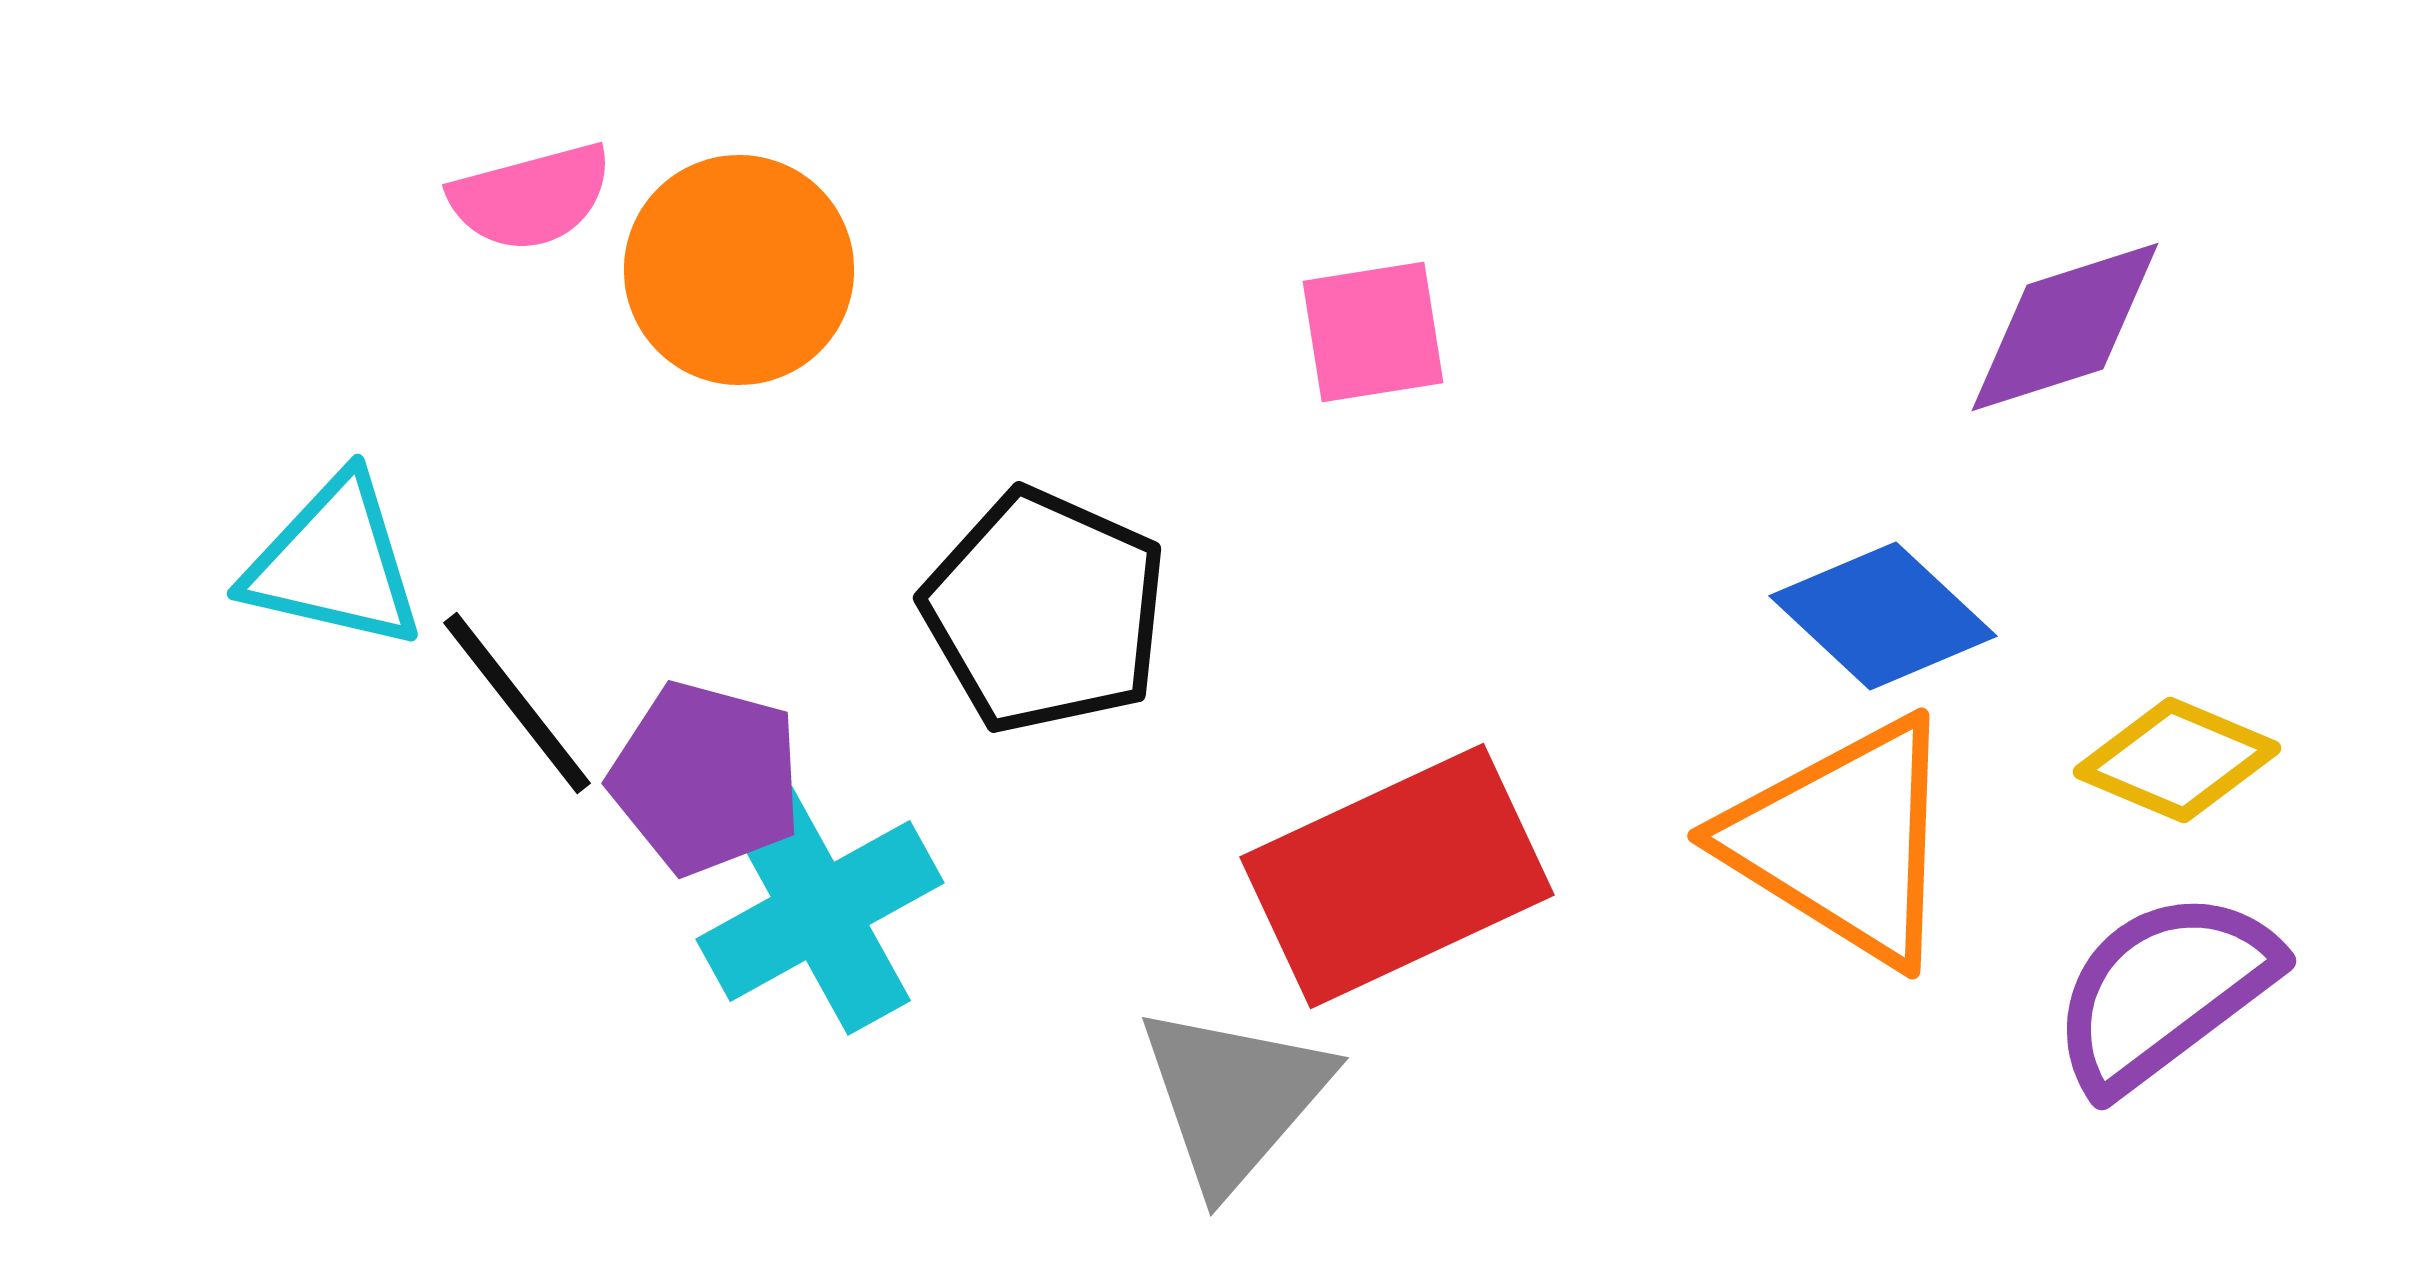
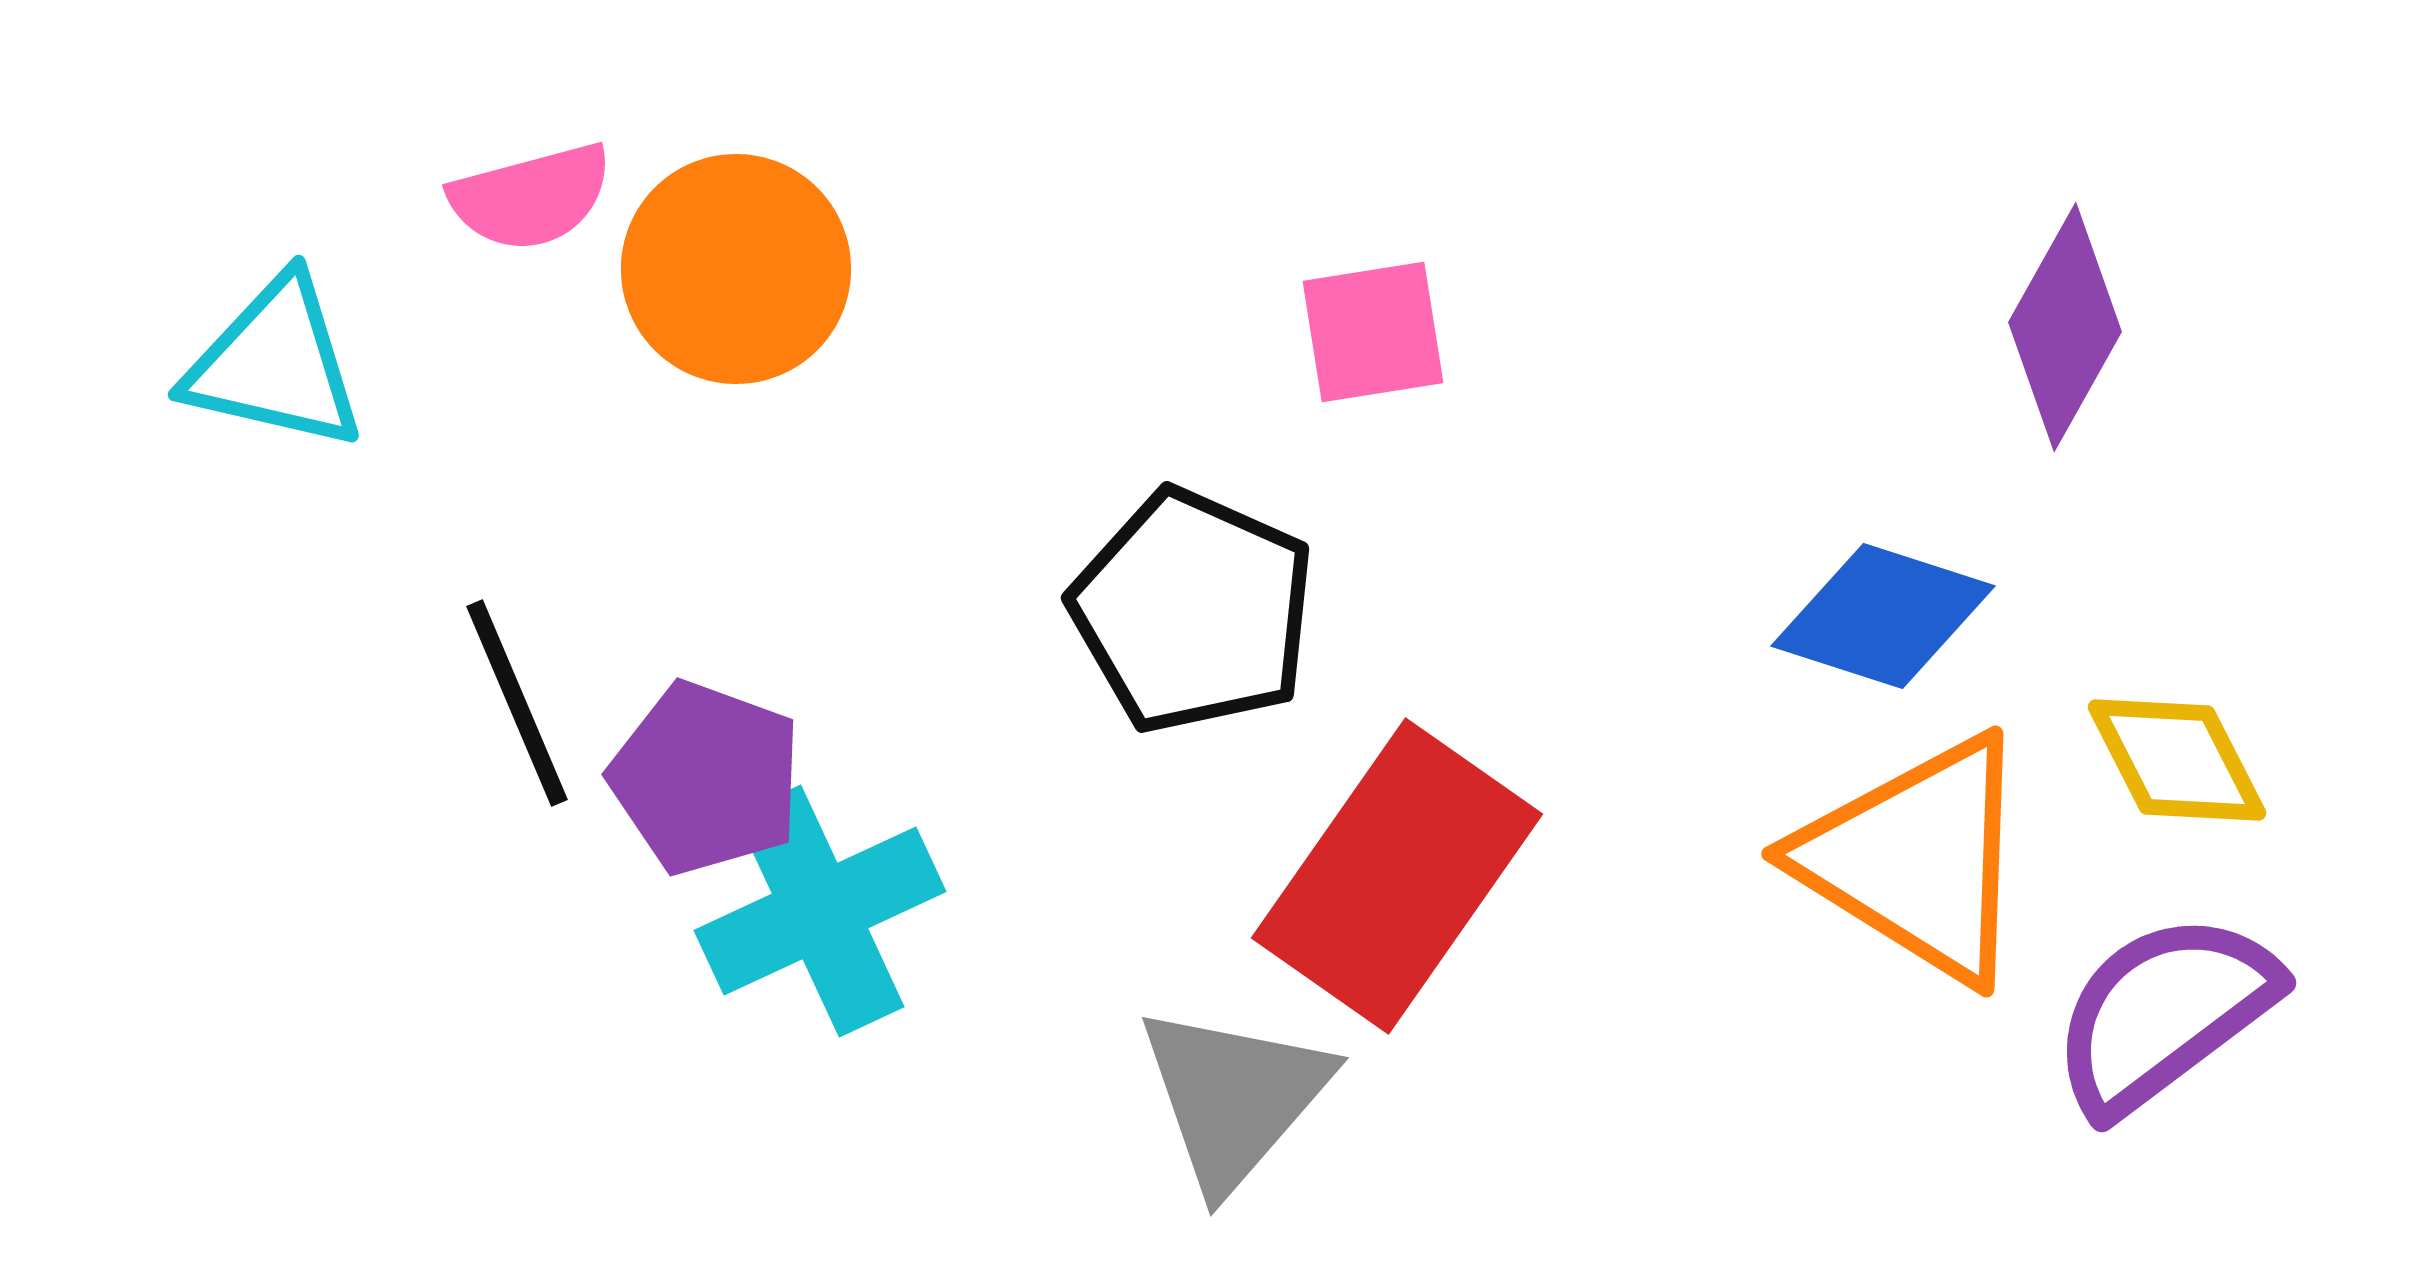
orange circle: moved 3 px left, 1 px up
purple diamond: rotated 43 degrees counterclockwise
cyan triangle: moved 59 px left, 199 px up
black pentagon: moved 148 px right
blue diamond: rotated 25 degrees counterclockwise
black line: rotated 15 degrees clockwise
yellow diamond: rotated 40 degrees clockwise
purple pentagon: rotated 5 degrees clockwise
orange triangle: moved 74 px right, 18 px down
red rectangle: rotated 30 degrees counterclockwise
cyan cross: rotated 4 degrees clockwise
purple semicircle: moved 22 px down
